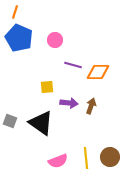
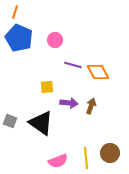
orange diamond: rotated 60 degrees clockwise
brown circle: moved 4 px up
